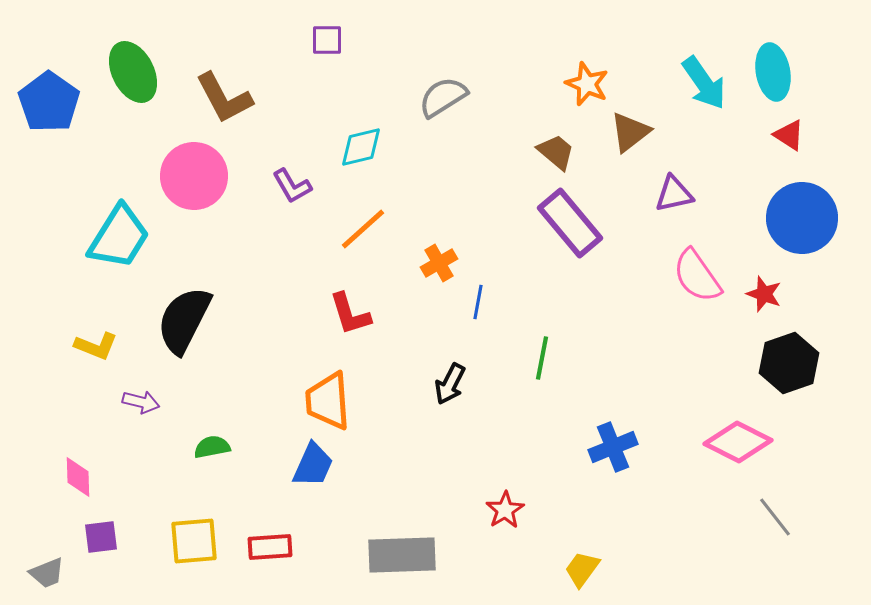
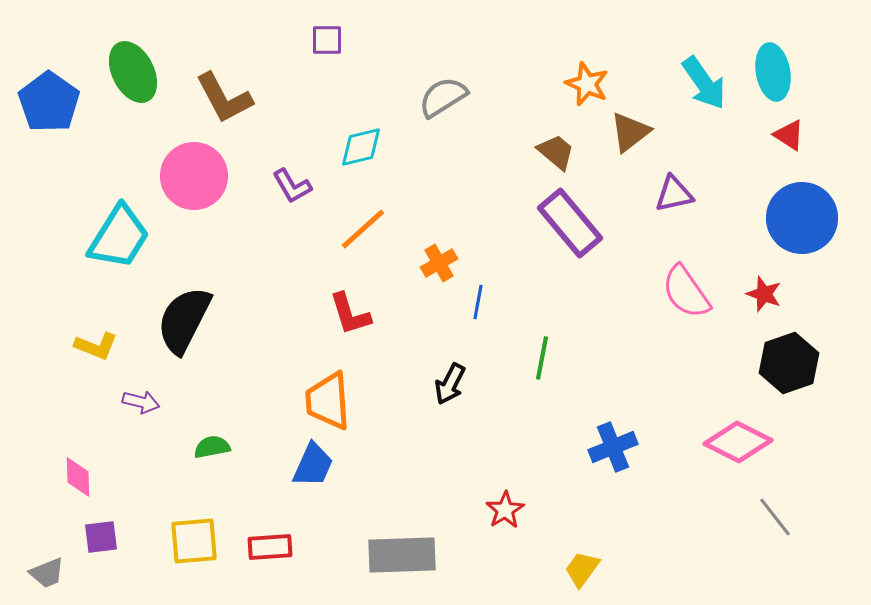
pink semicircle at (697, 276): moved 11 px left, 16 px down
